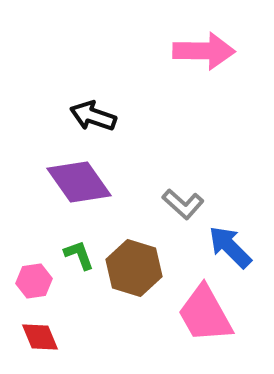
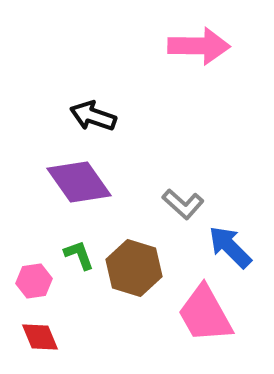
pink arrow: moved 5 px left, 5 px up
